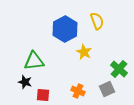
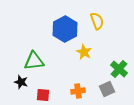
black star: moved 4 px left
orange cross: rotated 32 degrees counterclockwise
